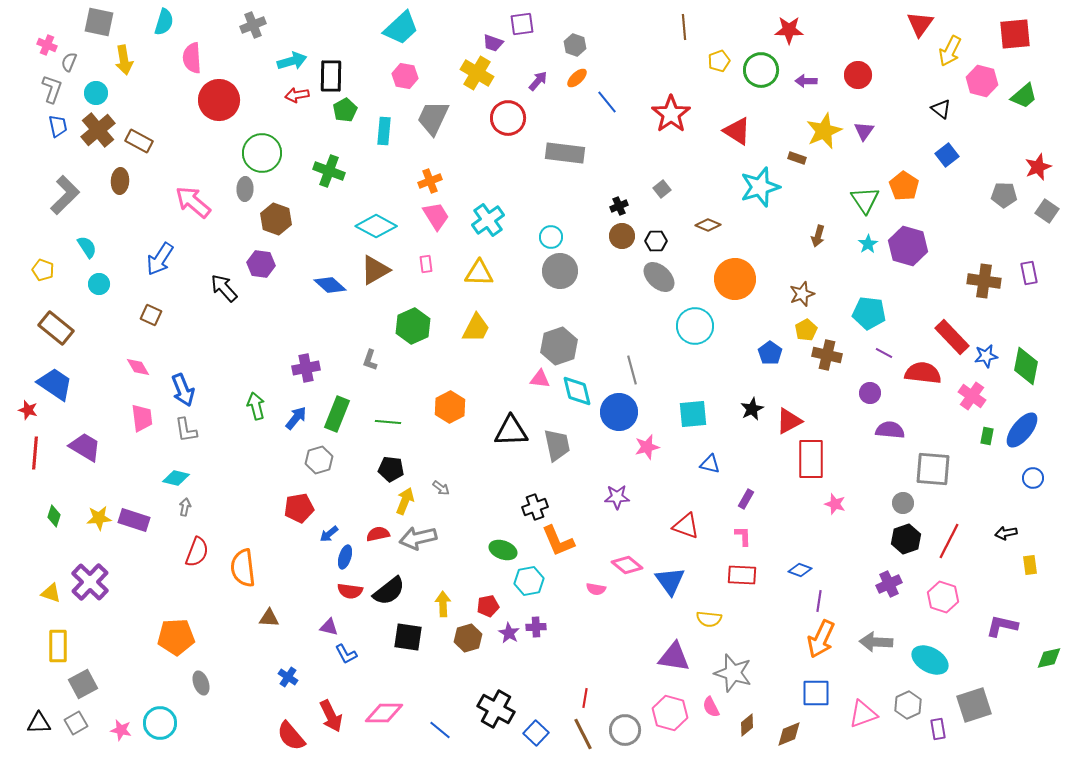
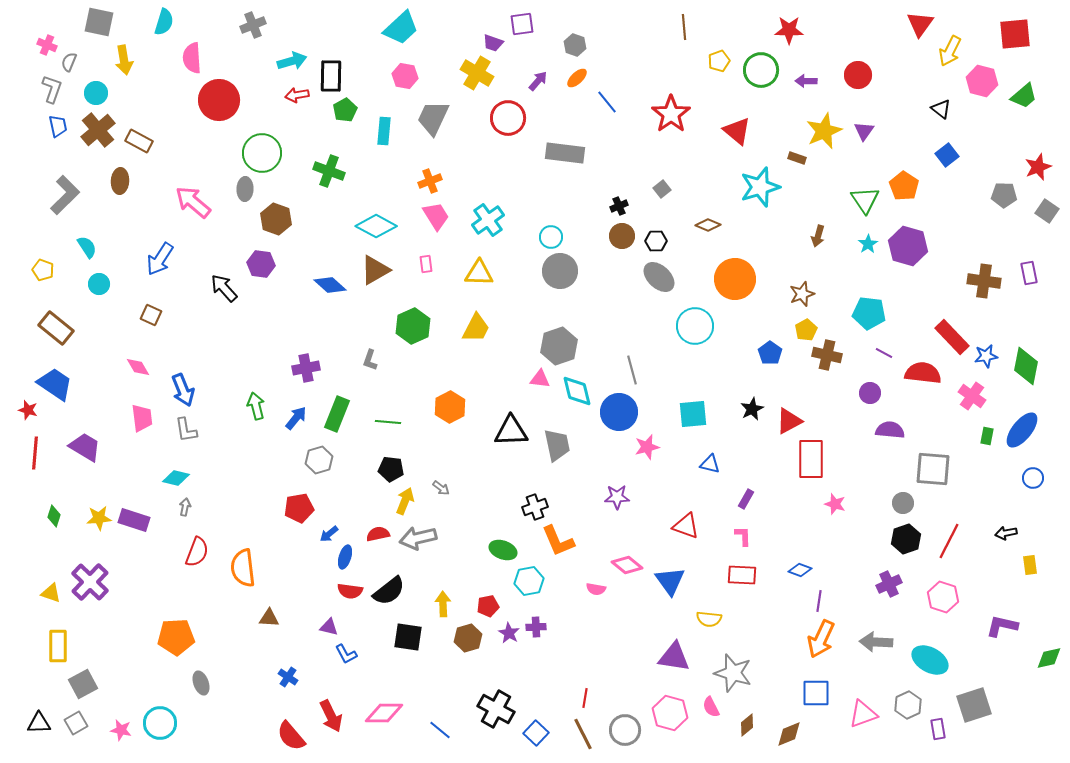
red triangle at (737, 131): rotated 8 degrees clockwise
